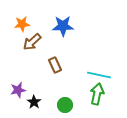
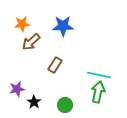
brown arrow: moved 1 px left
brown rectangle: rotated 56 degrees clockwise
purple star: moved 1 px left, 1 px up
green arrow: moved 1 px right, 2 px up
